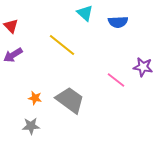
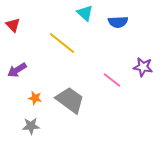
red triangle: moved 2 px right, 1 px up
yellow line: moved 2 px up
purple arrow: moved 4 px right, 15 px down
pink line: moved 4 px left
